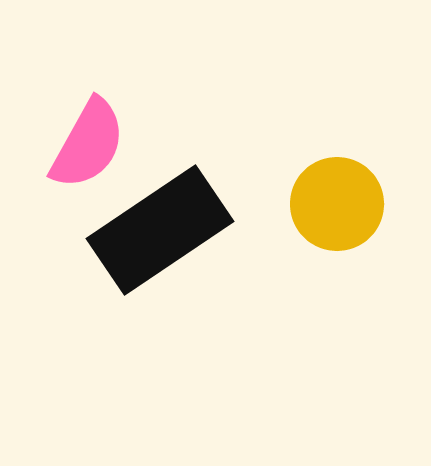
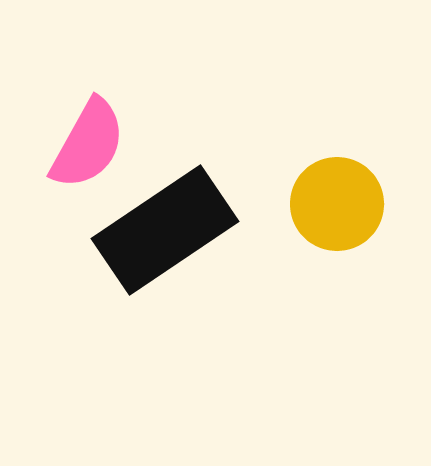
black rectangle: moved 5 px right
